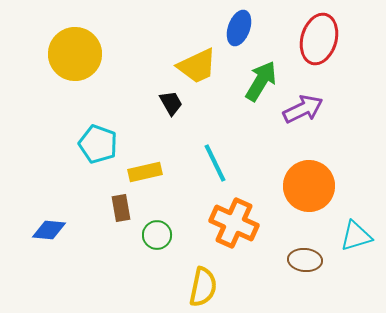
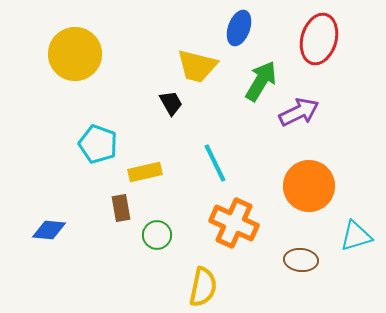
yellow trapezoid: rotated 39 degrees clockwise
purple arrow: moved 4 px left, 3 px down
brown ellipse: moved 4 px left
